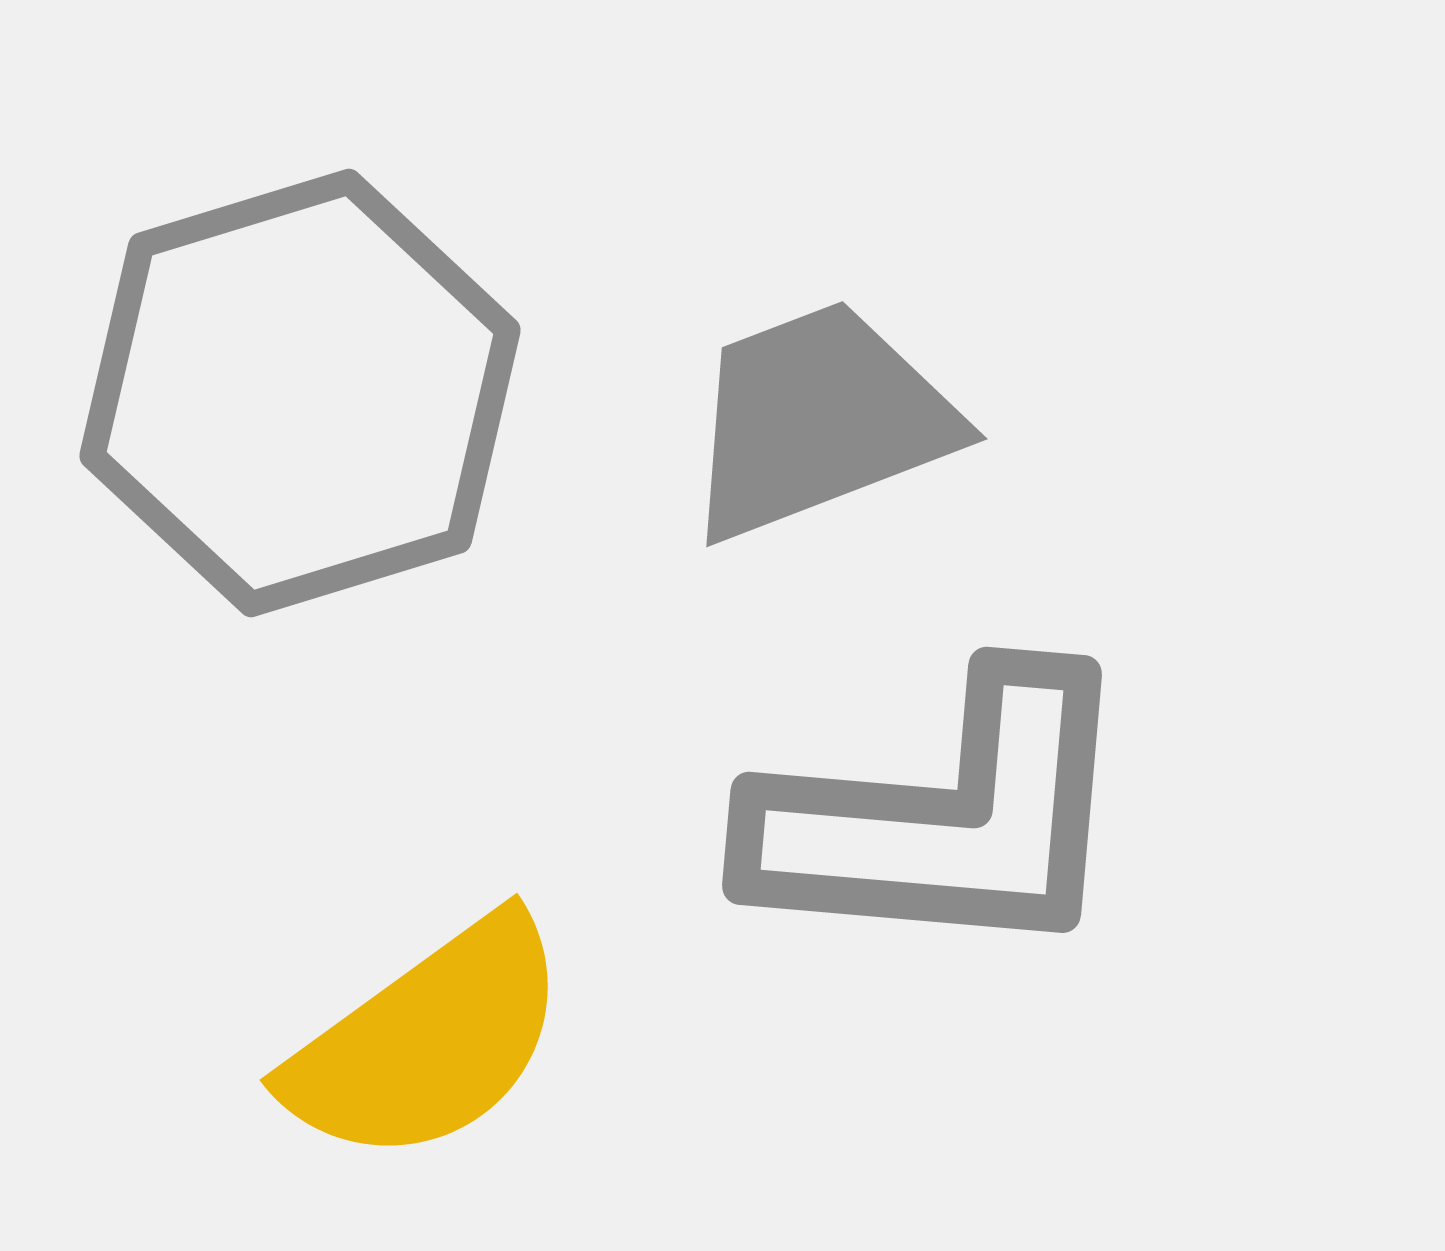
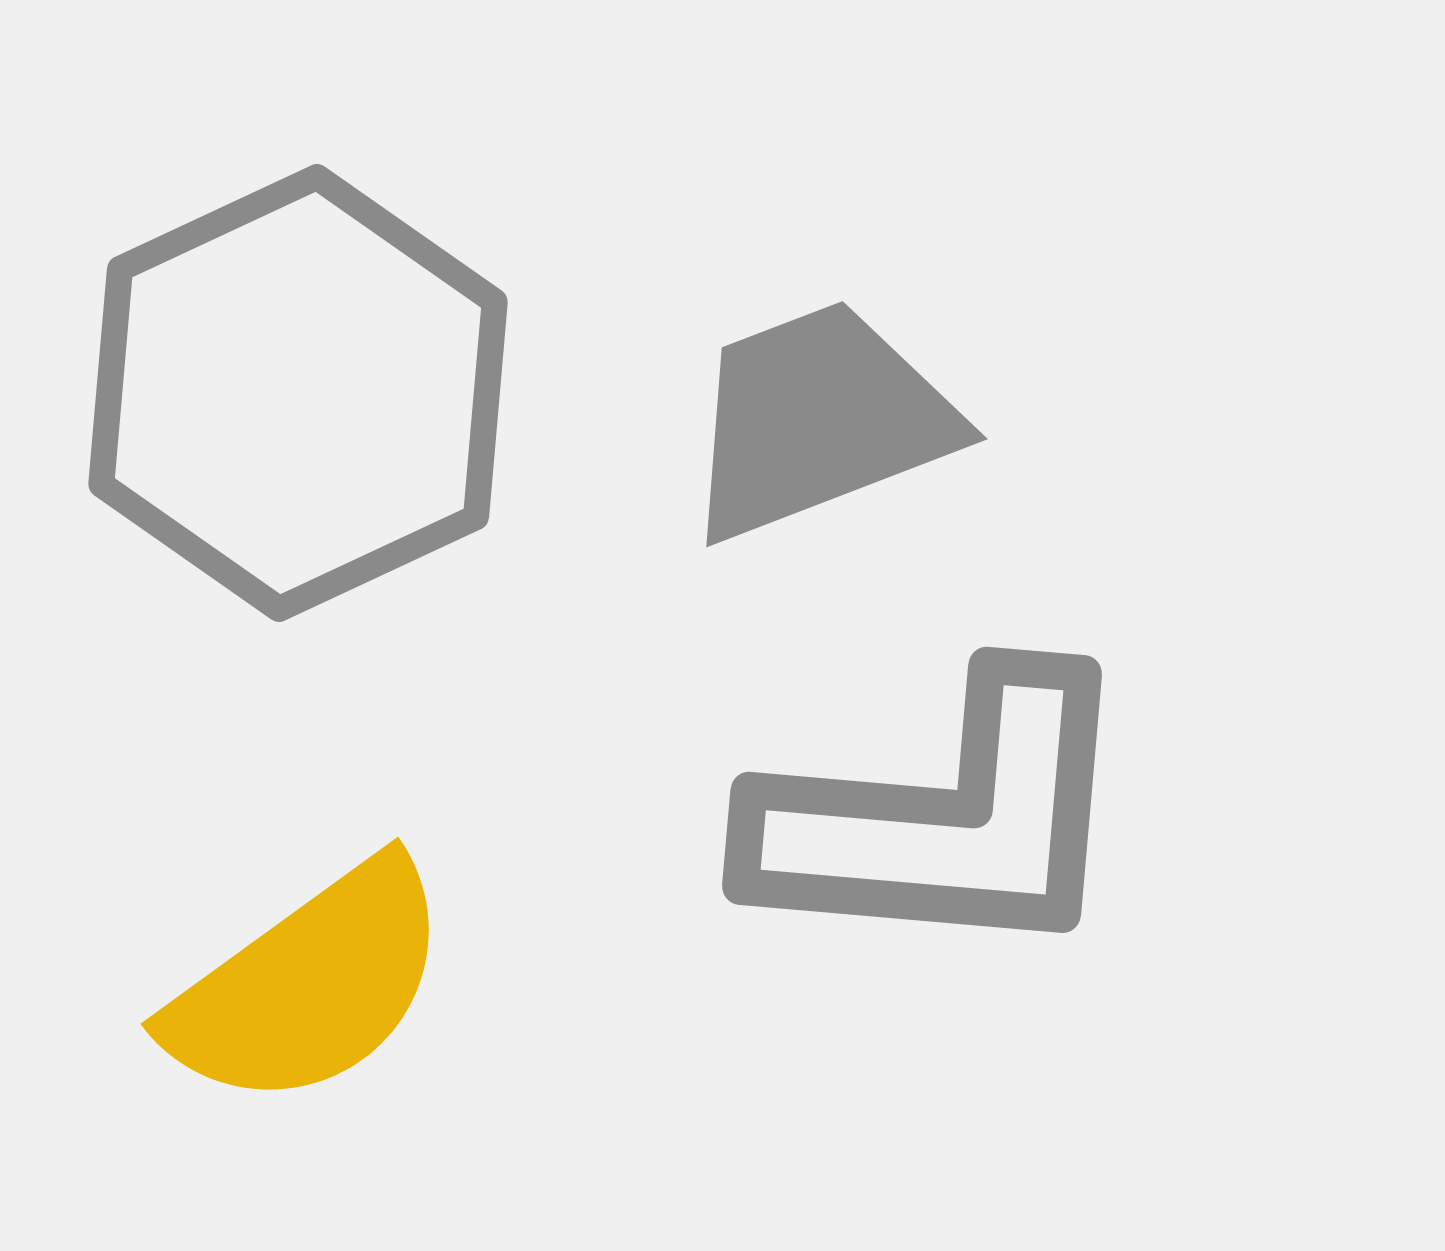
gray hexagon: moved 2 px left; rotated 8 degrees counterclockwise
yellow semicircle: moved 119 px left, 56 px up
